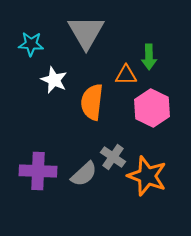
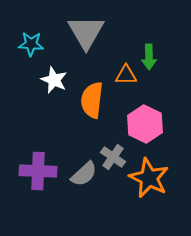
orange semicircle: moved 2 px up
pink hexagon: moved 7 px left, 16 px down
orange star: moved 2 px right, 2 px down; rotated 6 degrees clockwise
